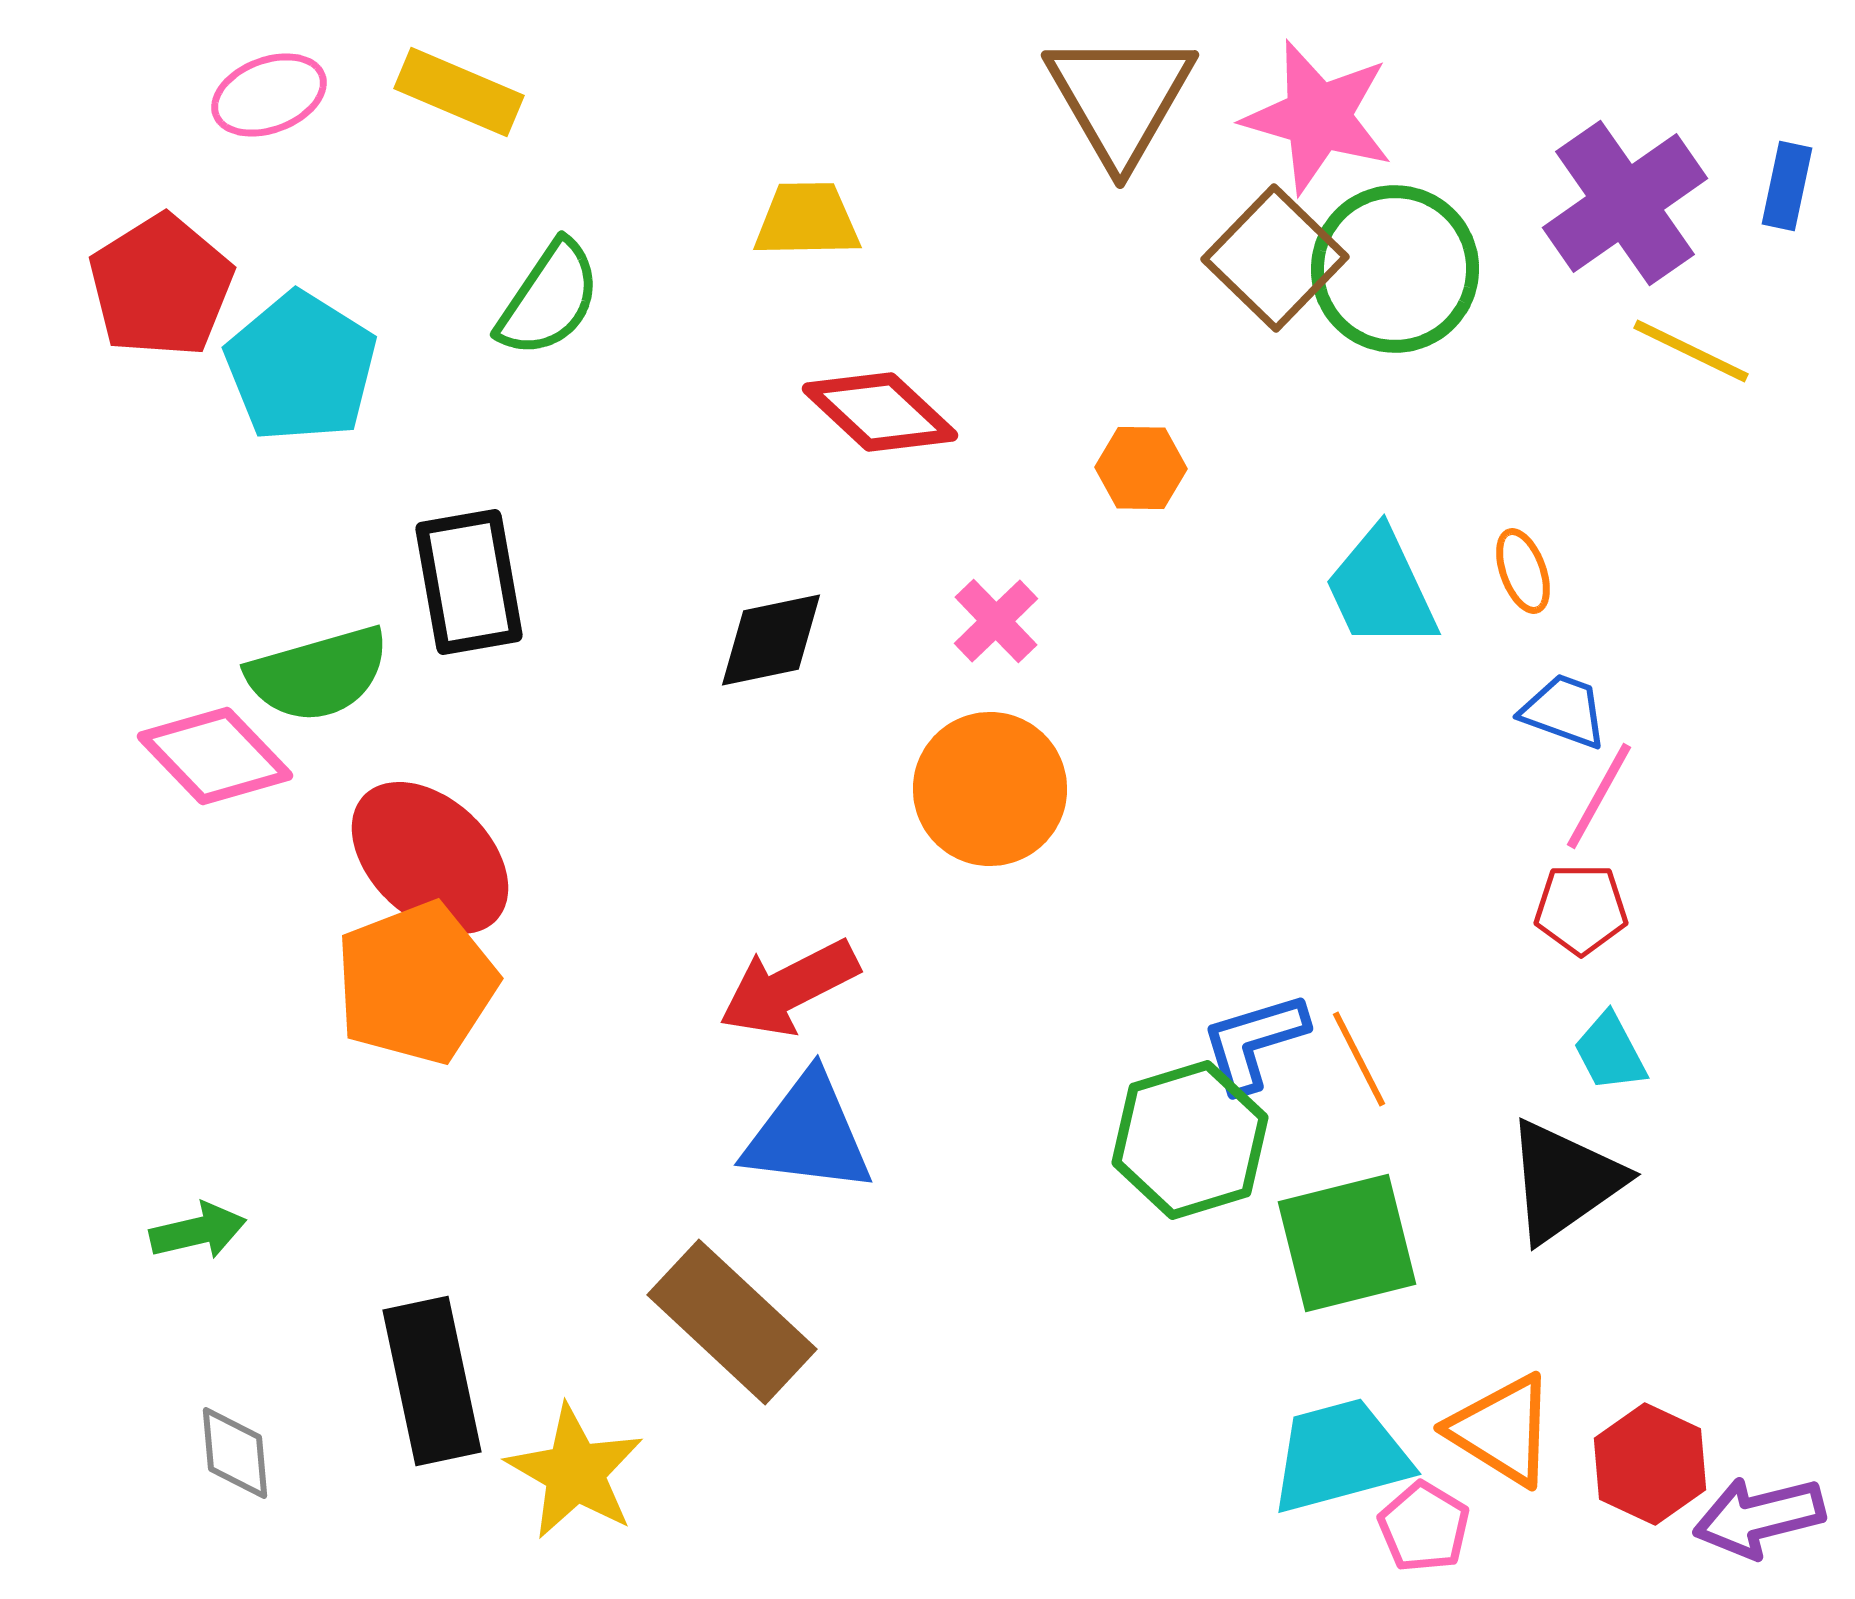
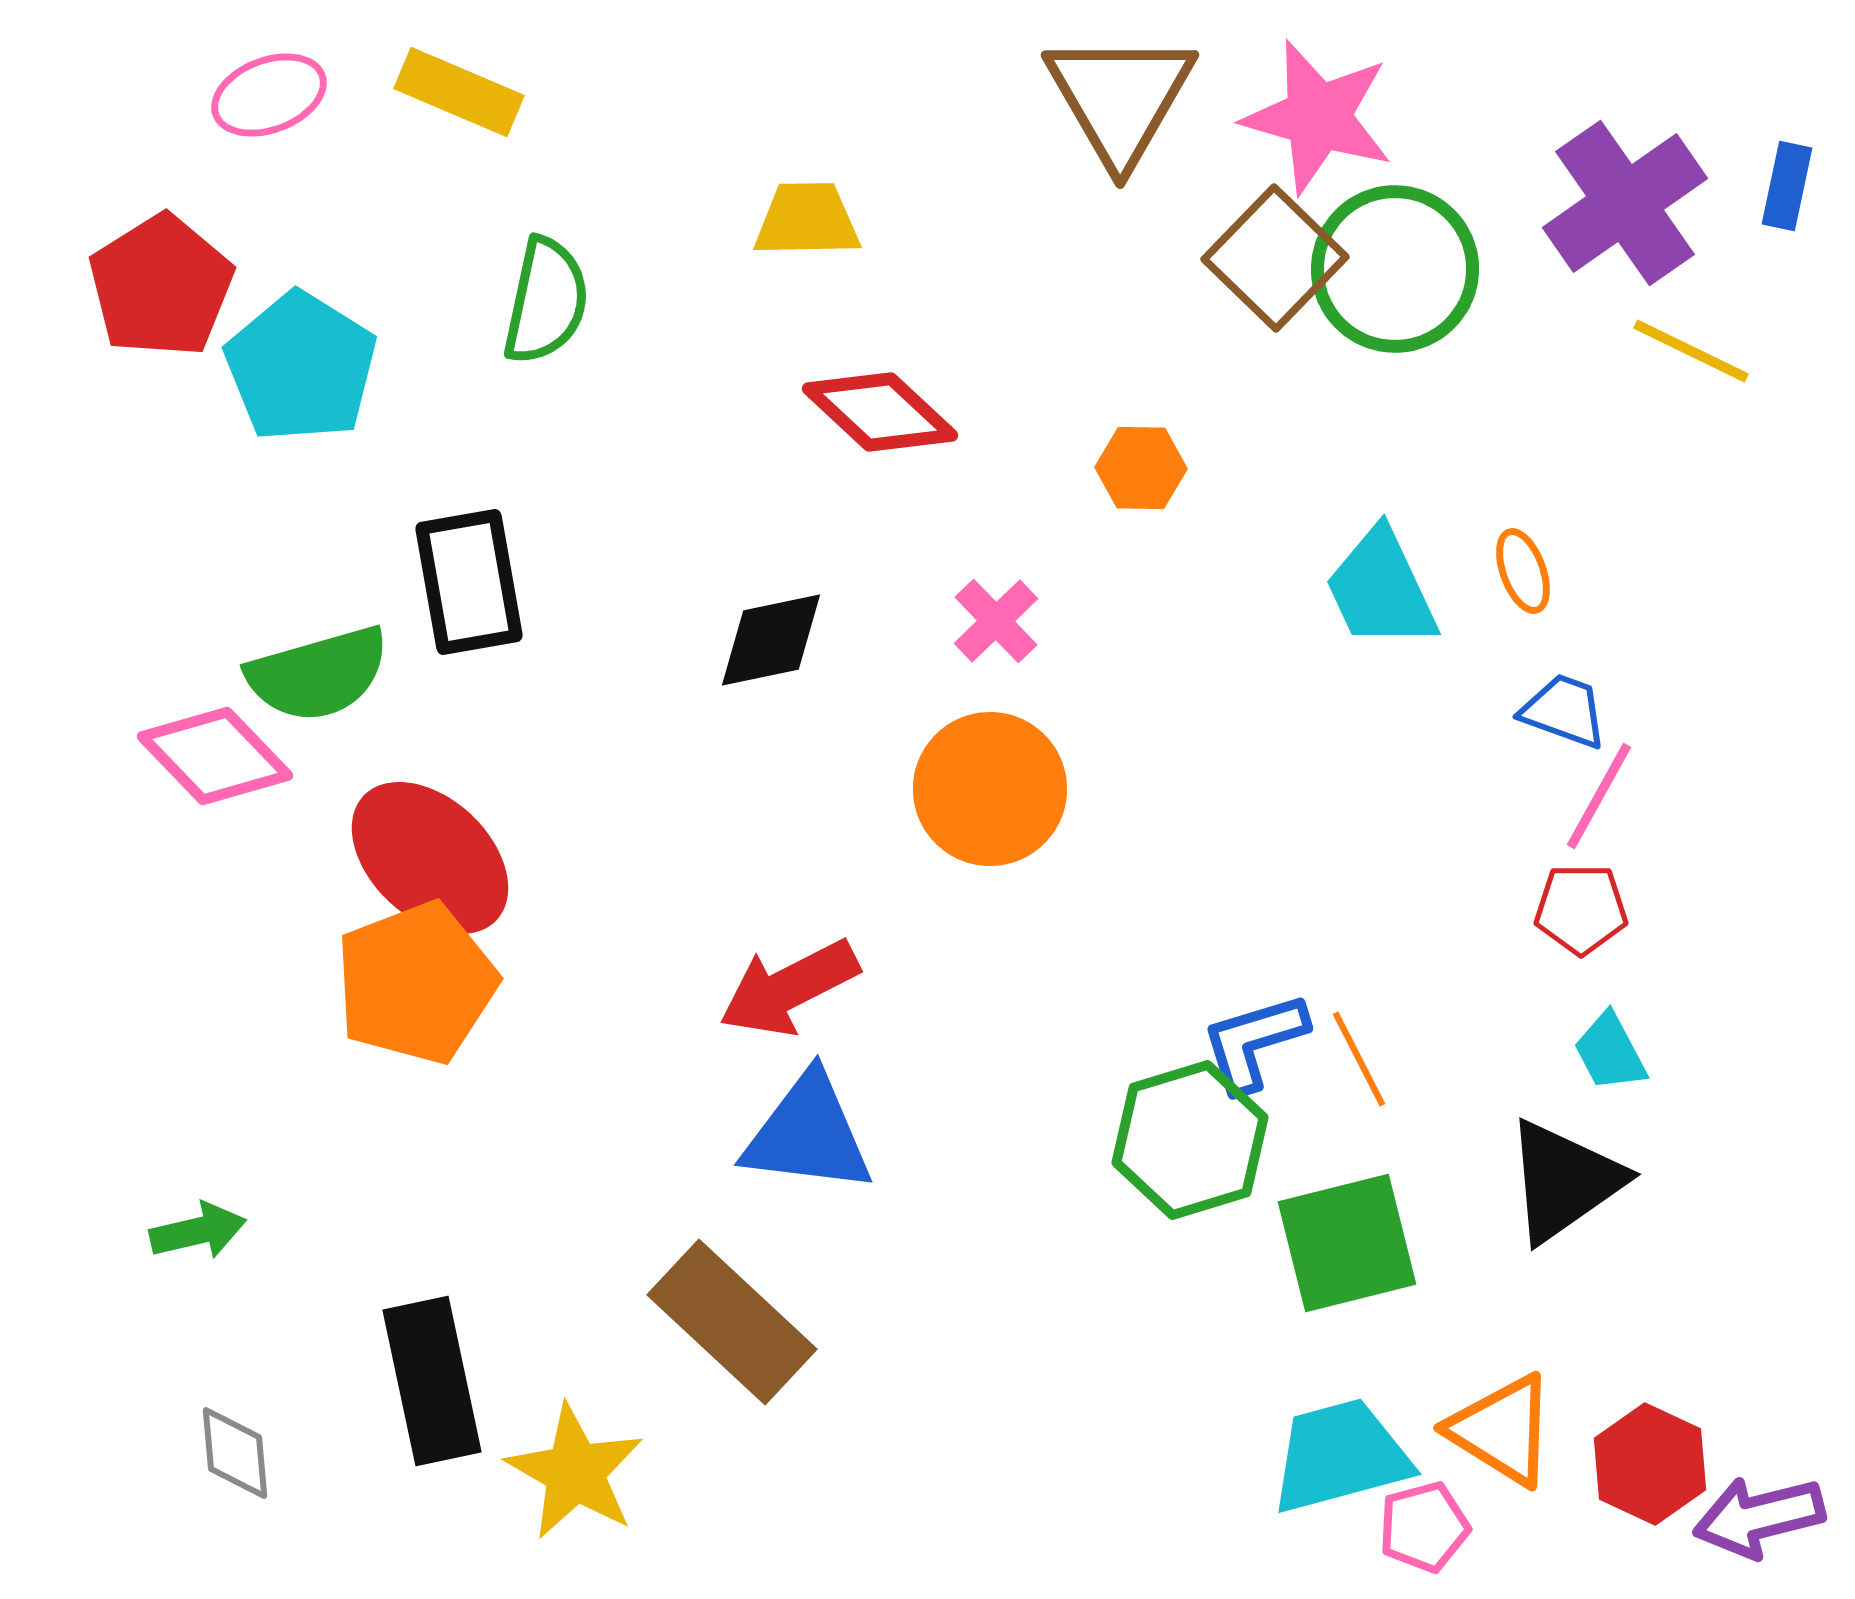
green semicircle at (549, 299): moved 3 px left, 2 px down; rotated 22 degrees counterclockwise
pink pentagon at (1424, 1527): rotated 26 degrees clockwise
